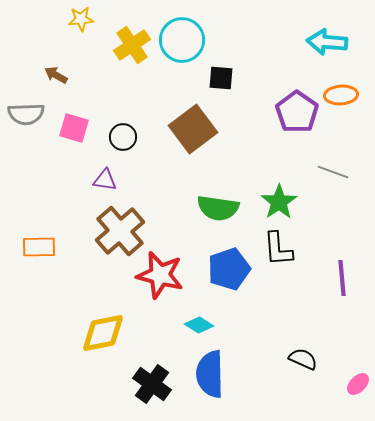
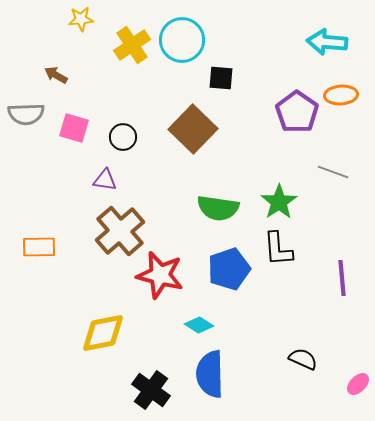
brown square: rotated 9 degrees counterclockwise
black cross: moved 1 px left, 6 px down
